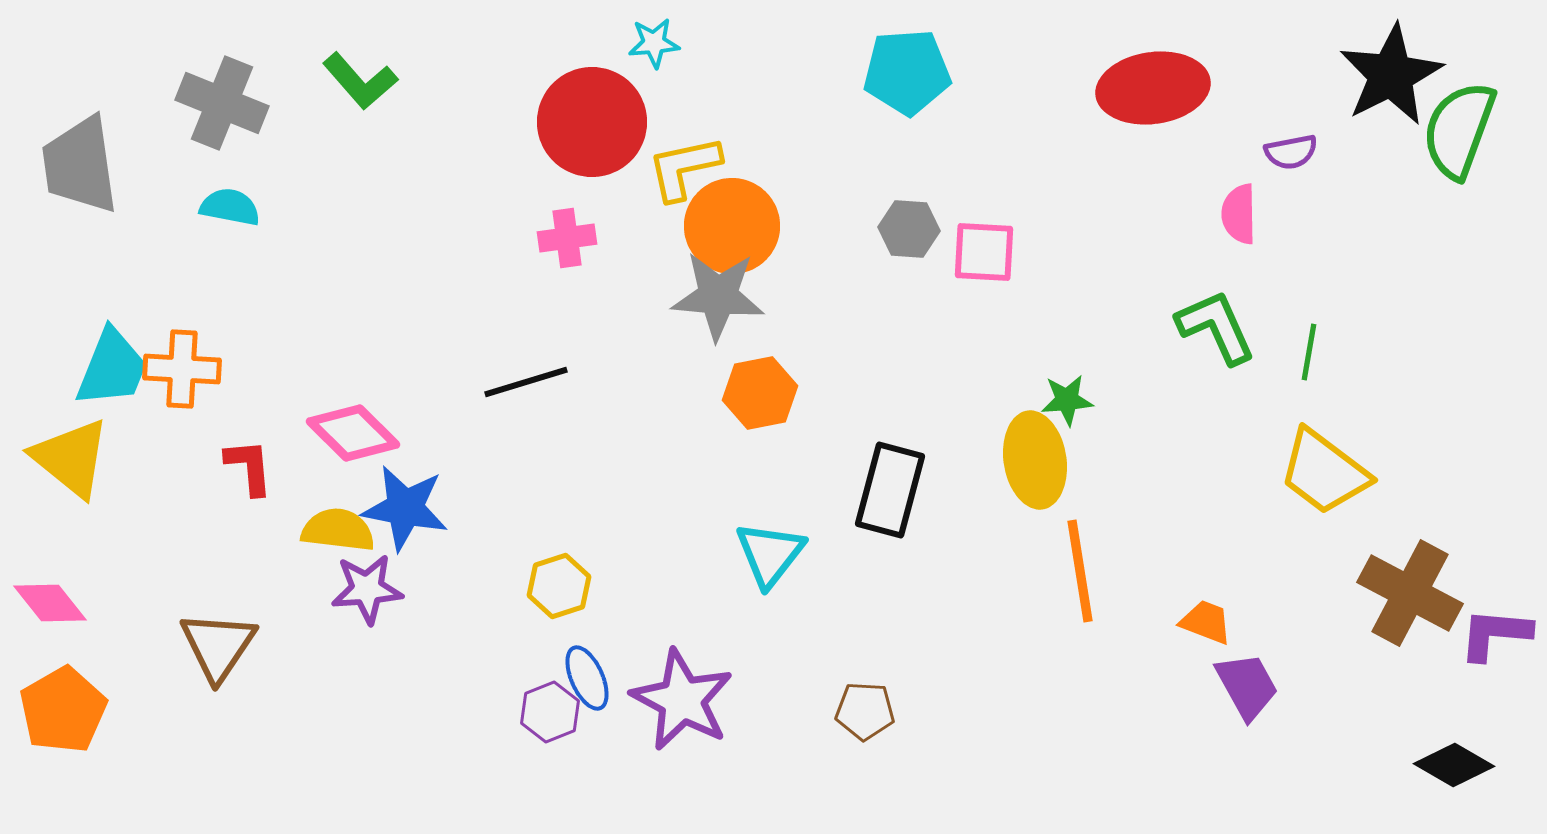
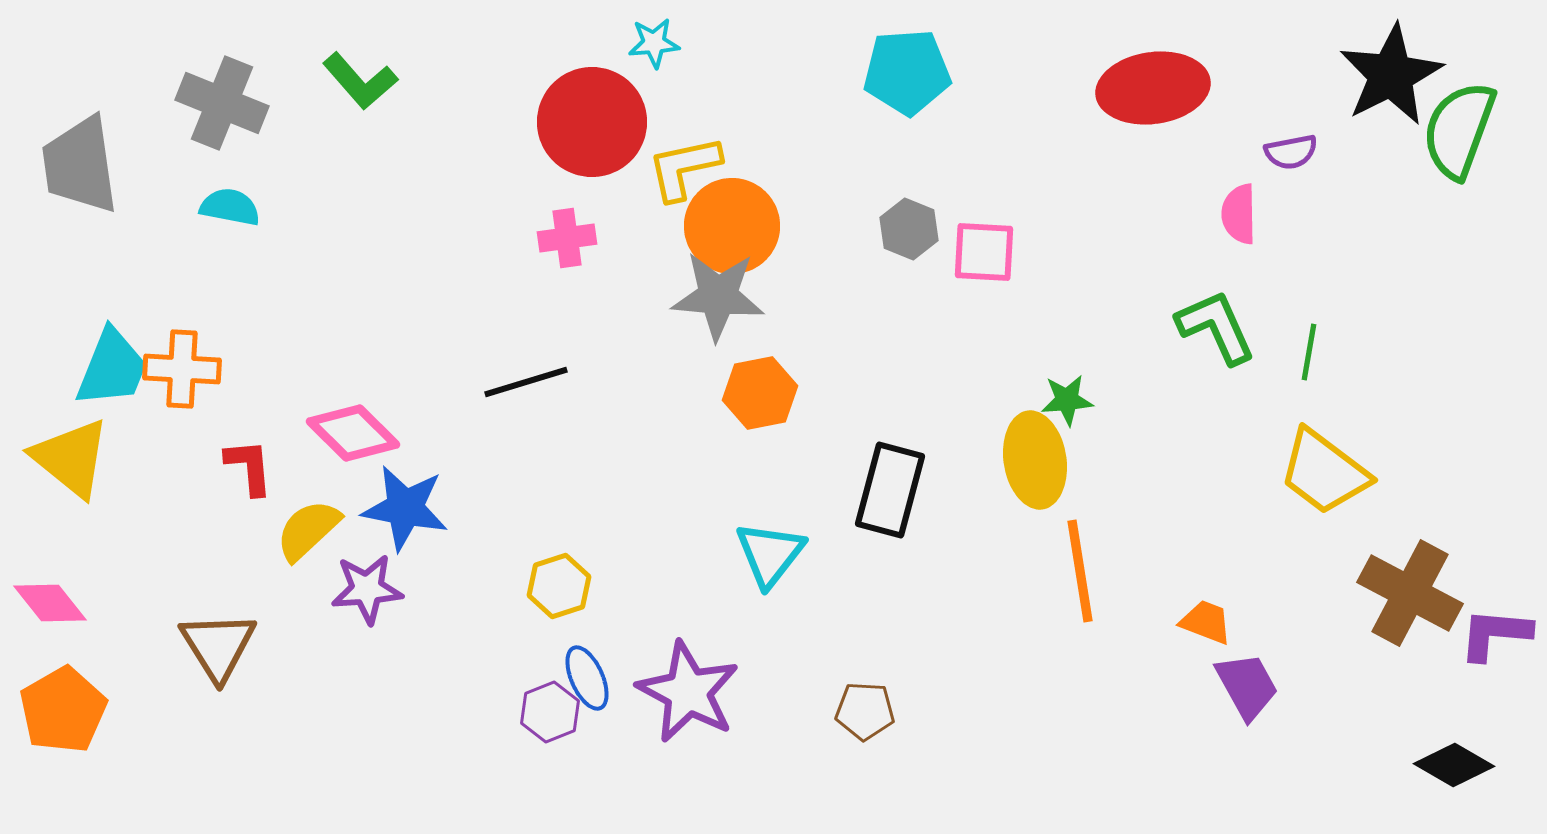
gray hexagon at (909, 229): rotated 18 degrees clockwise
yellow semicircle at (338, 530): moved 30 px left; rotated 50 degrees counterclockwise
brown triangle at (218, 646): rotated 6 degrees counterclockwise
purple star at (682, 700): moved 6 px right, 8 px up
